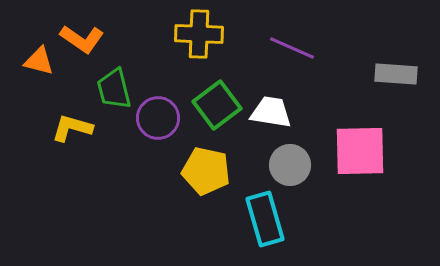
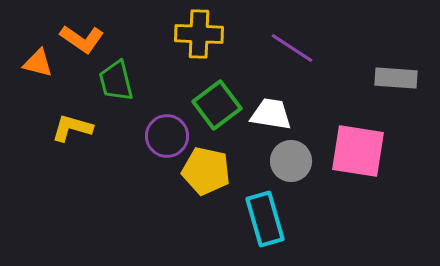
purple line: rotated 9 degrees clockwise
orange triangle: moved 1 px left, 2 px down
gray rectangle: moved 4 px down
green trapezoid: moved 2 px right, 8 px up
white trapezoid: moved 2 px down
purple circle: moved 9 px right, 18 px down
pink square: moved 2 px left; rotated 10 degrees clockwise
gray circle: moved 1 px right, 4 px up
